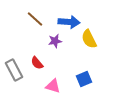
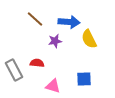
red semicircle: rotated 136 degrees clockwise
blue square: rotated 21 degrees clockwise
